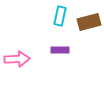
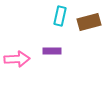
purple rectangle: moved 8 px left, 1 px down
